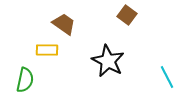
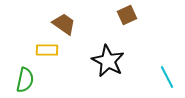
brown square: rotated 30 degrees clockwise
